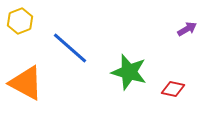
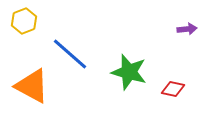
yellow hexagon: moved 4 px right
purple arrow: rotated 24 degrees clockwise
blue line: moved 6 px down
orange triangle: moved 6 px right, 3 px down
